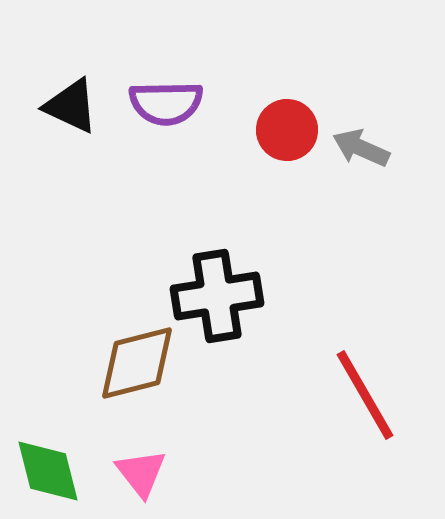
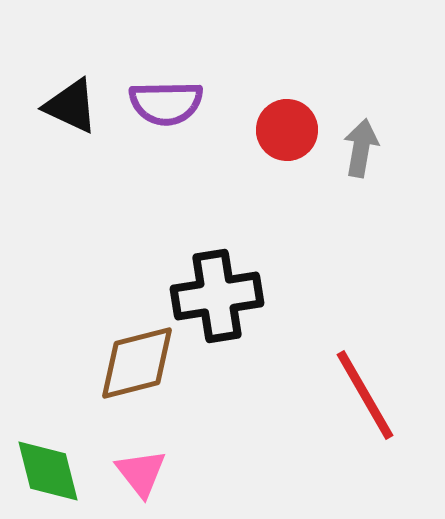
gray arrow: rotated 76 degrees clockwise
